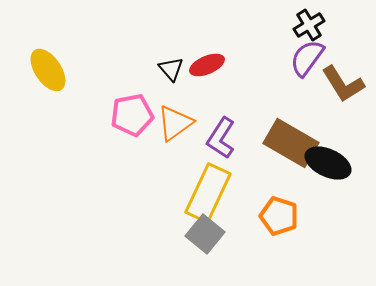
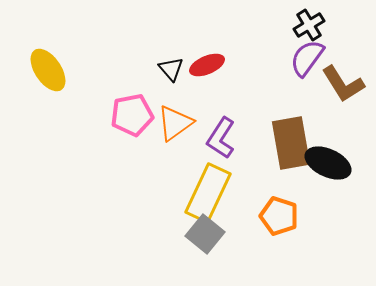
brown rectangle: rotated 50 degrees clockwise
